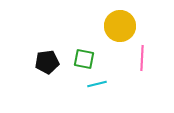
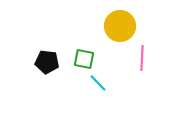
black pentagon: rotated 15 degrees clockwise
cyan line: moved 1 px right, 1 px up; rotated 60 degrees clockwise
